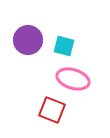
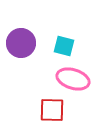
purple circle: moved 7 px left, 3 px down
red square: rotated 20 degrees counterclockwise
